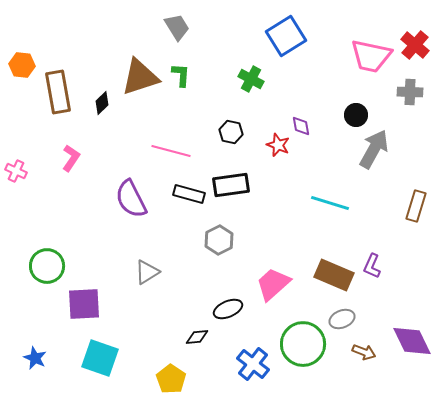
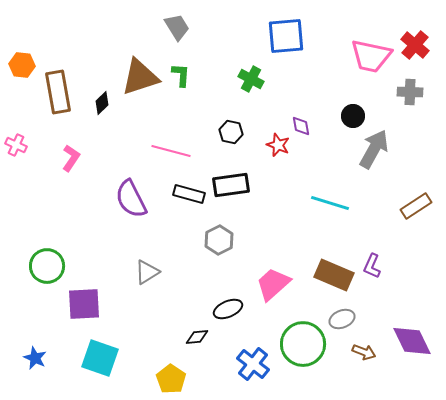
blue square at (286, 36): rotated 27 degrees clockwise
black circle at (356, 115): moved 3 px left, 1 px down
pink cross at (16, 171): moved 26 px up
brown rectangle at (416, 206): rotated 40 degrees clockwise
